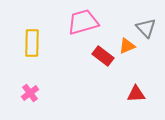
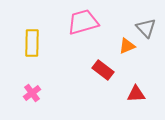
red rectangle: moved 14 px down
pink cross: moved 2 px right
